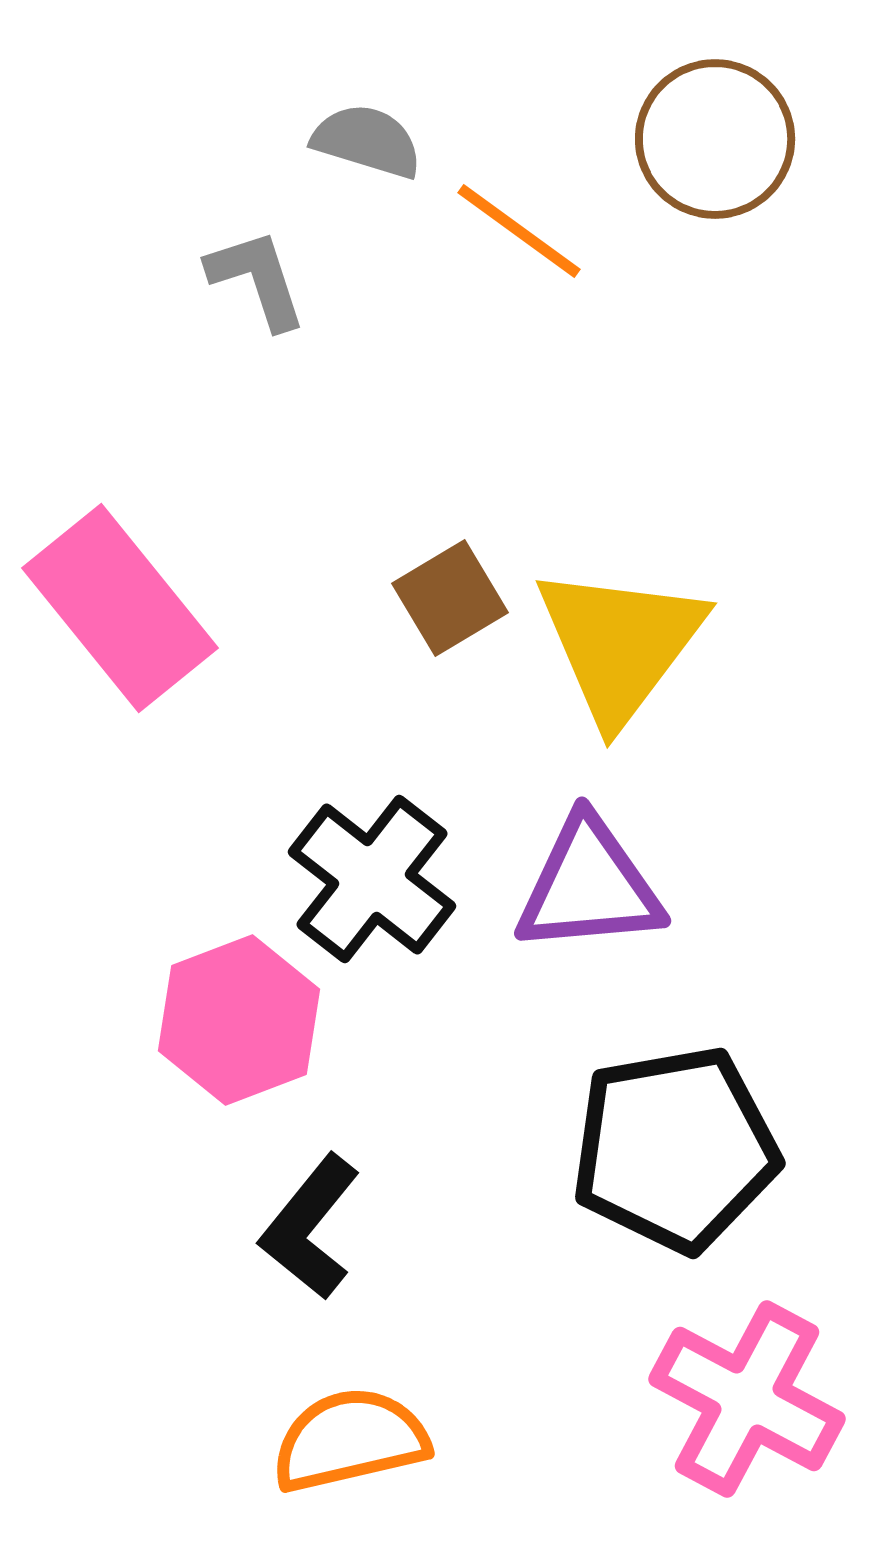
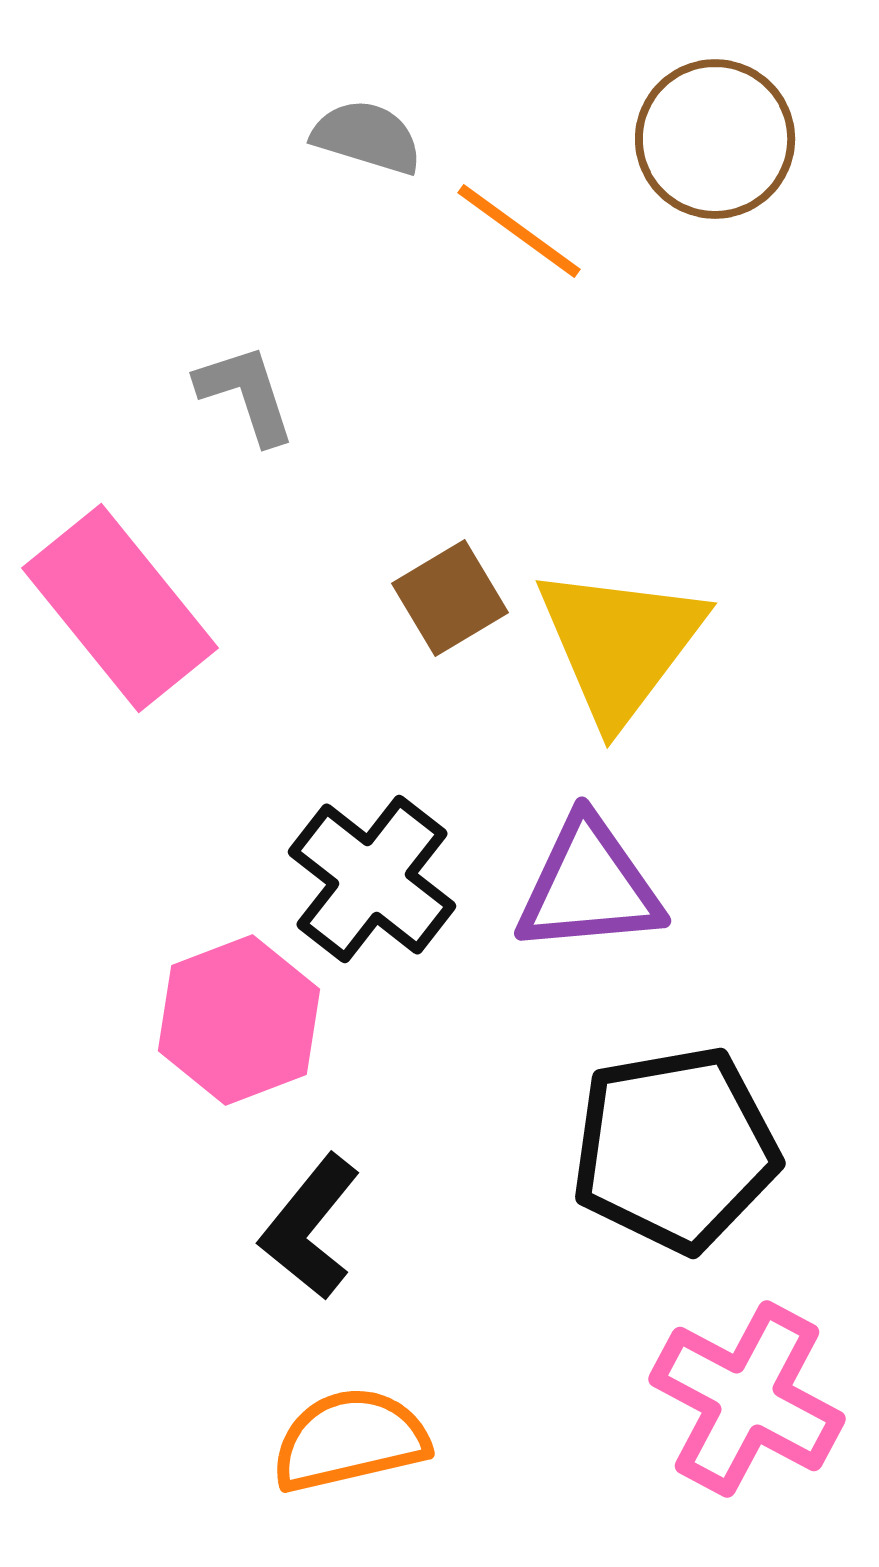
gray semicircle: moved 4 px up
gray L-shape: moved 11 px left, 115 px down
